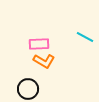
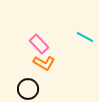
pink rectangle: rotated 48 degrees clockwise
orange L-shape: moved 2 px down
